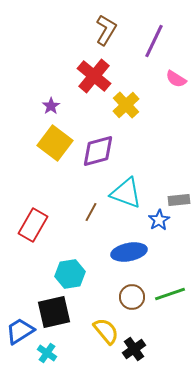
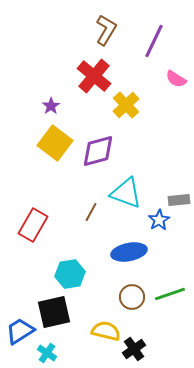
yellow semicircle: rotated 36 degrees counterclockwise
